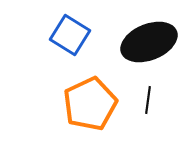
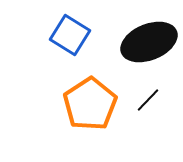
black line: rotated 36 degrees clockwise
orange pentagon: rotated 8 degrees counterclockwise
